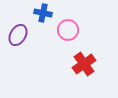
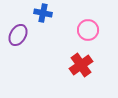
pink circle: moved 20 px right
red cross: moved 3 px left, 1 px down
